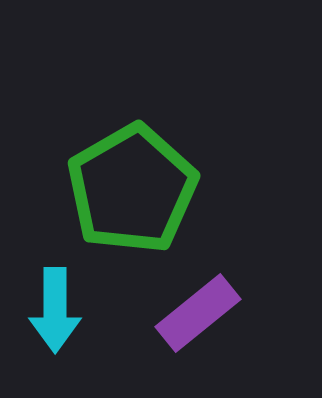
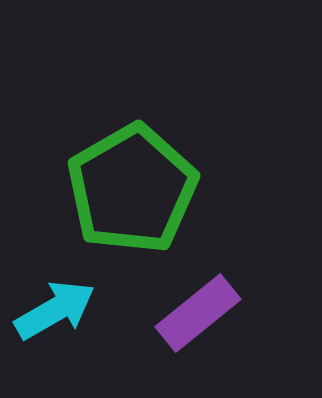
cyan arrow: rotated 120 degrees counterclockwise
